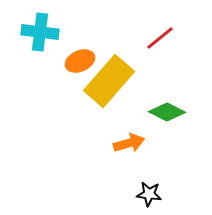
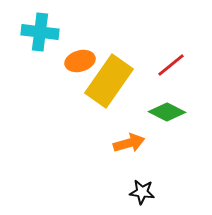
red line: moved 11 px right, 27 px down
orange ellipse: rotated 8 degrees clockwise
yellow rectangle: rotated 6 degrees counterclockwise
black star: moved 7 px left, 2 px up
